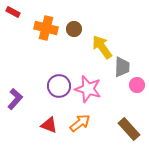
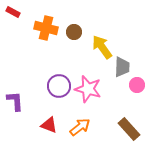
brown circle: moved 3 px down
purple L-shape: moved 2 px down; rotated 45 degrees counterclockwise
orange arrow: moved 4 px down
